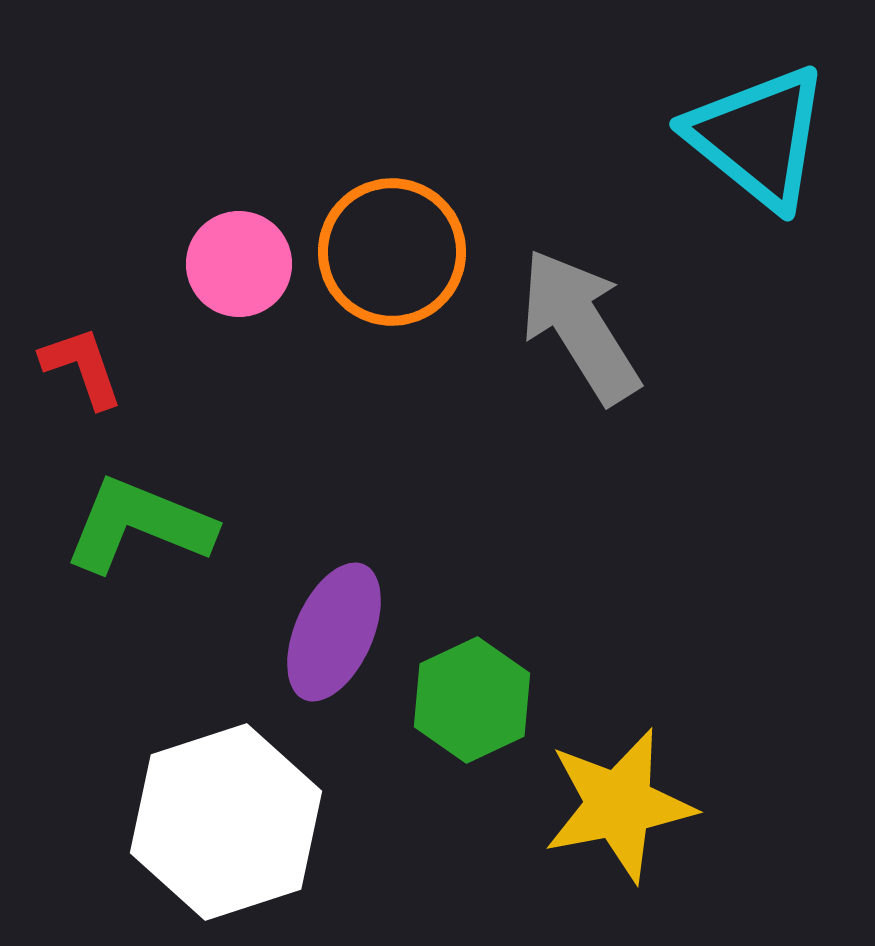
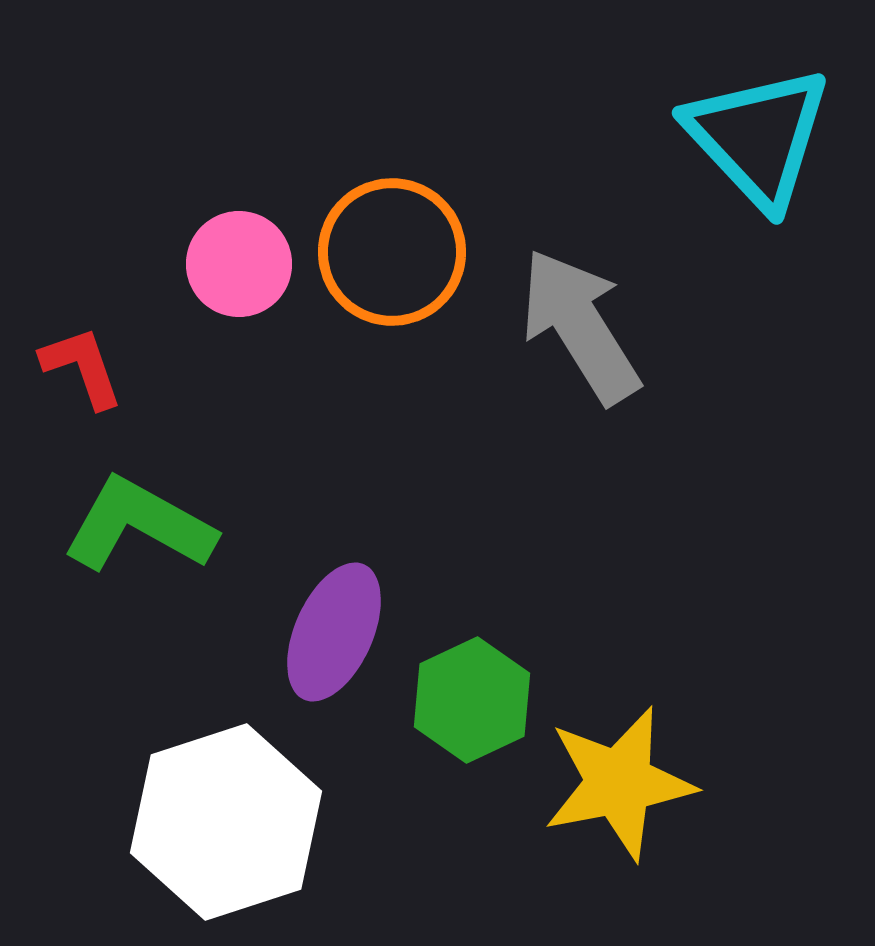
cyan triangle: rotated 8 degrees clockwise
green L-shape: rotated 7 degrees clockwise
yellow star: moved 22 px up
